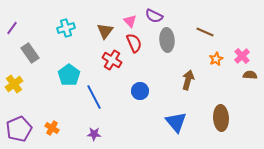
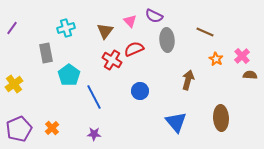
red semicircle: moved 6 px down; rotated 90 degrees counterclockwise
gray rectangle: moved 16 px right; rotated 24 degrees clockwise
orange star: rotated 16 degrees counterclockwise
orange cross: rotated 16 degrees clockwise
